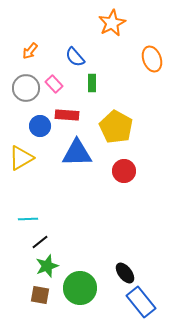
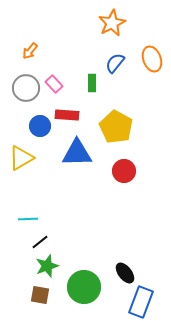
blue semicircle: moved 40 px right, 6 px down; rotated 80 degrees clockwise
green circle: moved 4 px right, 1 px up
blue rectangle: rotated 60 degrees clockwise
